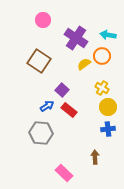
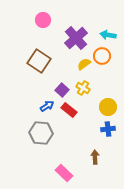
purple cross: rotated 15 degrees clockwise
yellow cross: moved 19 px left
